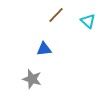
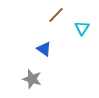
cyan triangle: moved 6 px left, 7 px down; rotated 21 degrees clockwise
blue triangle: rotated 42 degrees clockwise
